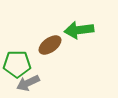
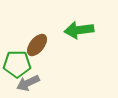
brown ellipse: moved 13 px left; rotated 15 degrees counterclockwise
